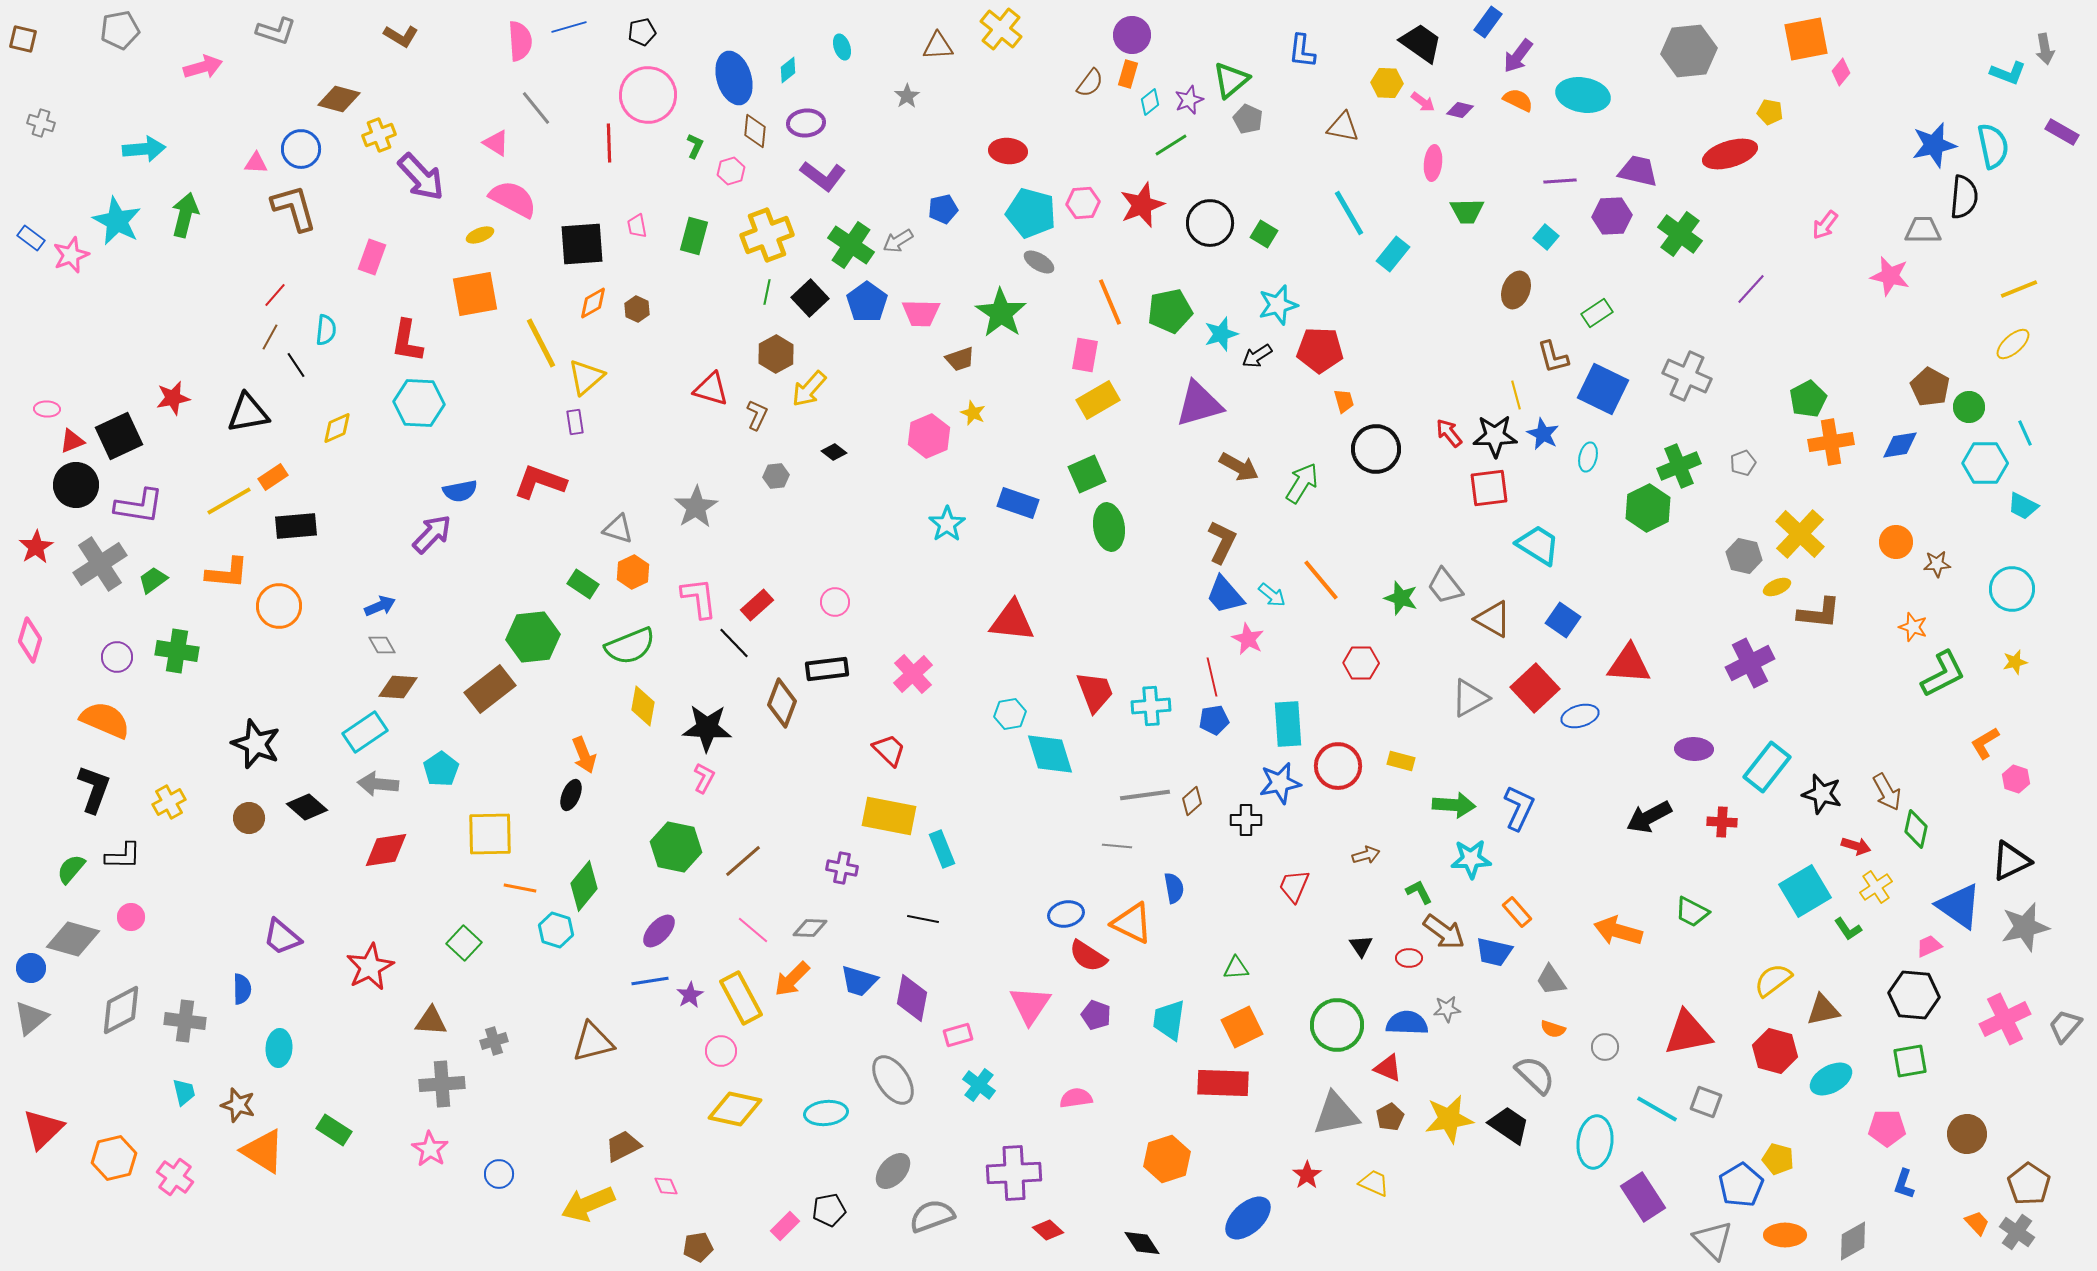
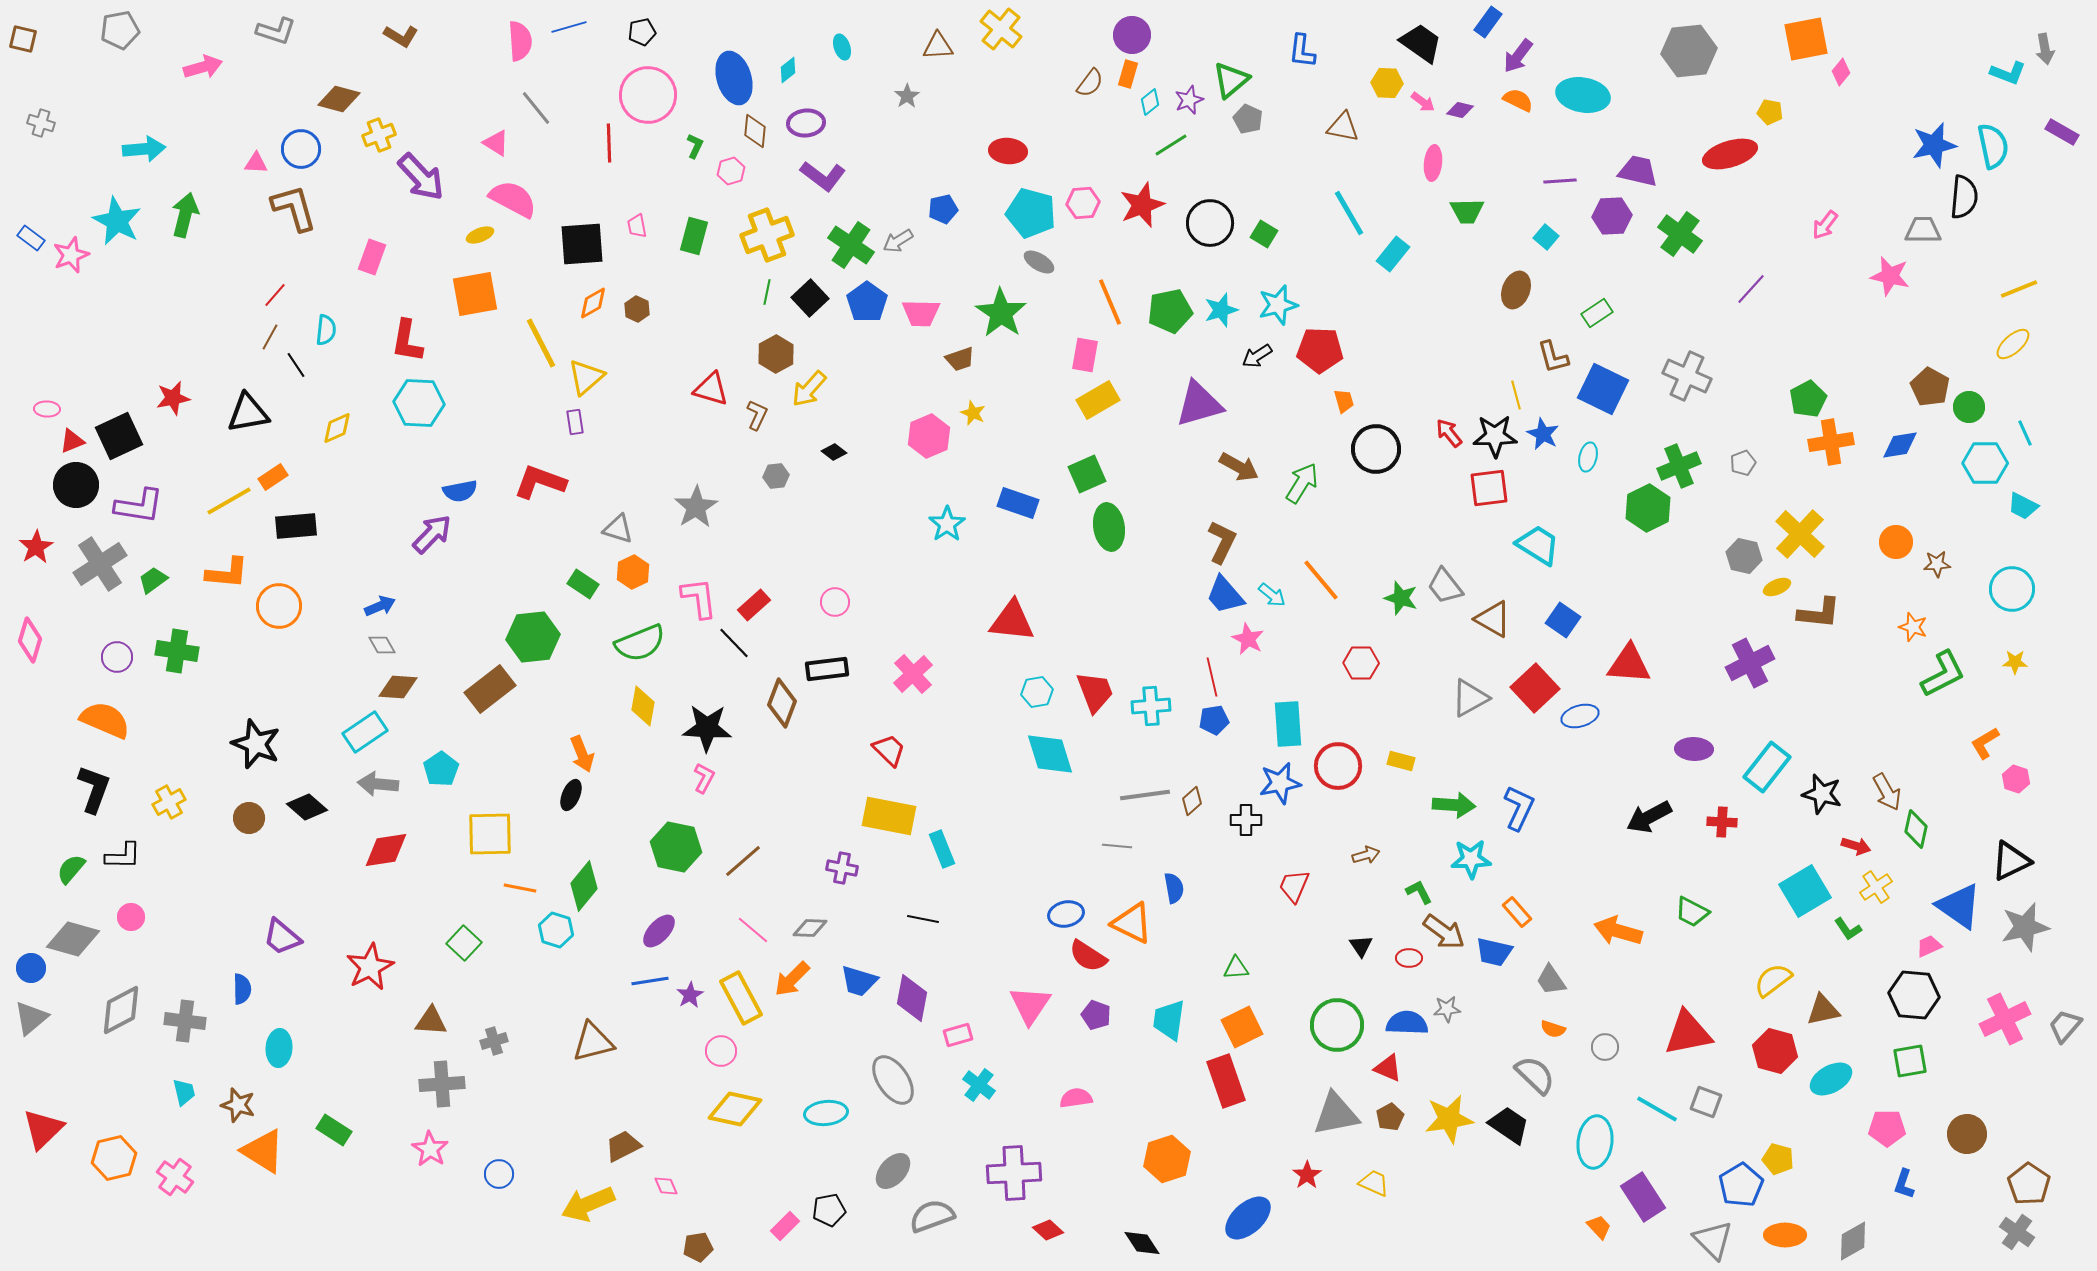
cyan star at (1221, 334): moved 24 px up
red rectangle at (757, 605): moved 3 px left
green semicircle at (630, 646): moved 10 px right, 3 px up
yellow star at (2015, 662): rotated 15 degrees clockwise
cyan hexagon at (1010, 714): moved 27 px right, 22 px up
orange arrow at (584, 755): moved 2 px left, 1 px up
red rectangle at (1223, 1083): moved 3 px right, 2 px up; rotated 69 degrees clockwise
orange trapezoid at (1977, 1223): moved 378 px left, 4 px down
